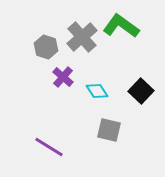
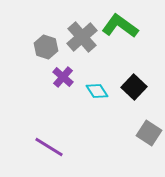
green L-shape: moved 1 px left
black square: moved 7 px left, 4 px up
gray square: moved 40 px right, 3 px down; rotated 20 degrees clockwise
